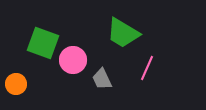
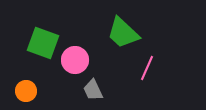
green trapezoid: rotated 12 degrees clockwise
pink circle: moved 2 px right
gray trapezoid: moved 9 px left, 11 px down
orange circle: moved 10 px right, 7 px down
